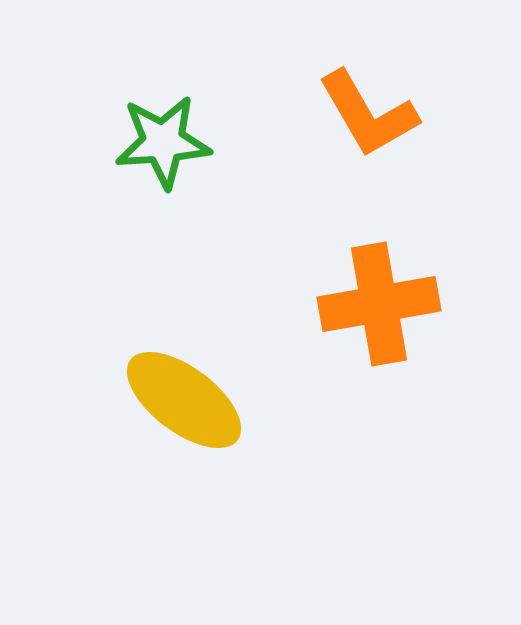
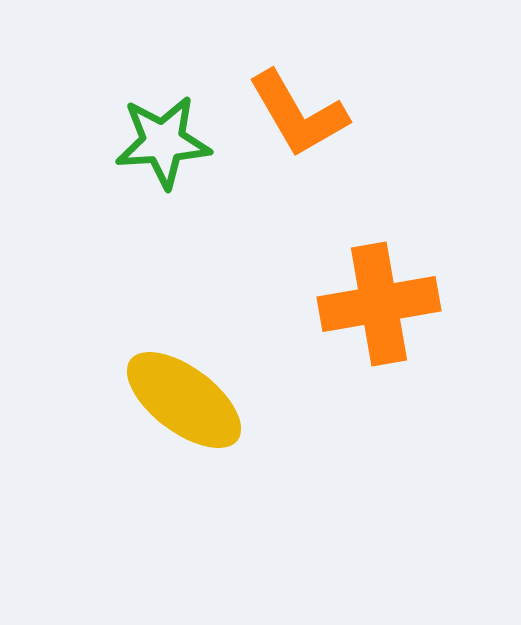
orange L-shape: moved 70 px left
